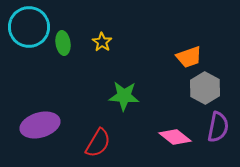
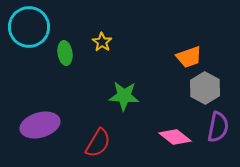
green ellipse: moved 2 px right, 10 px down
